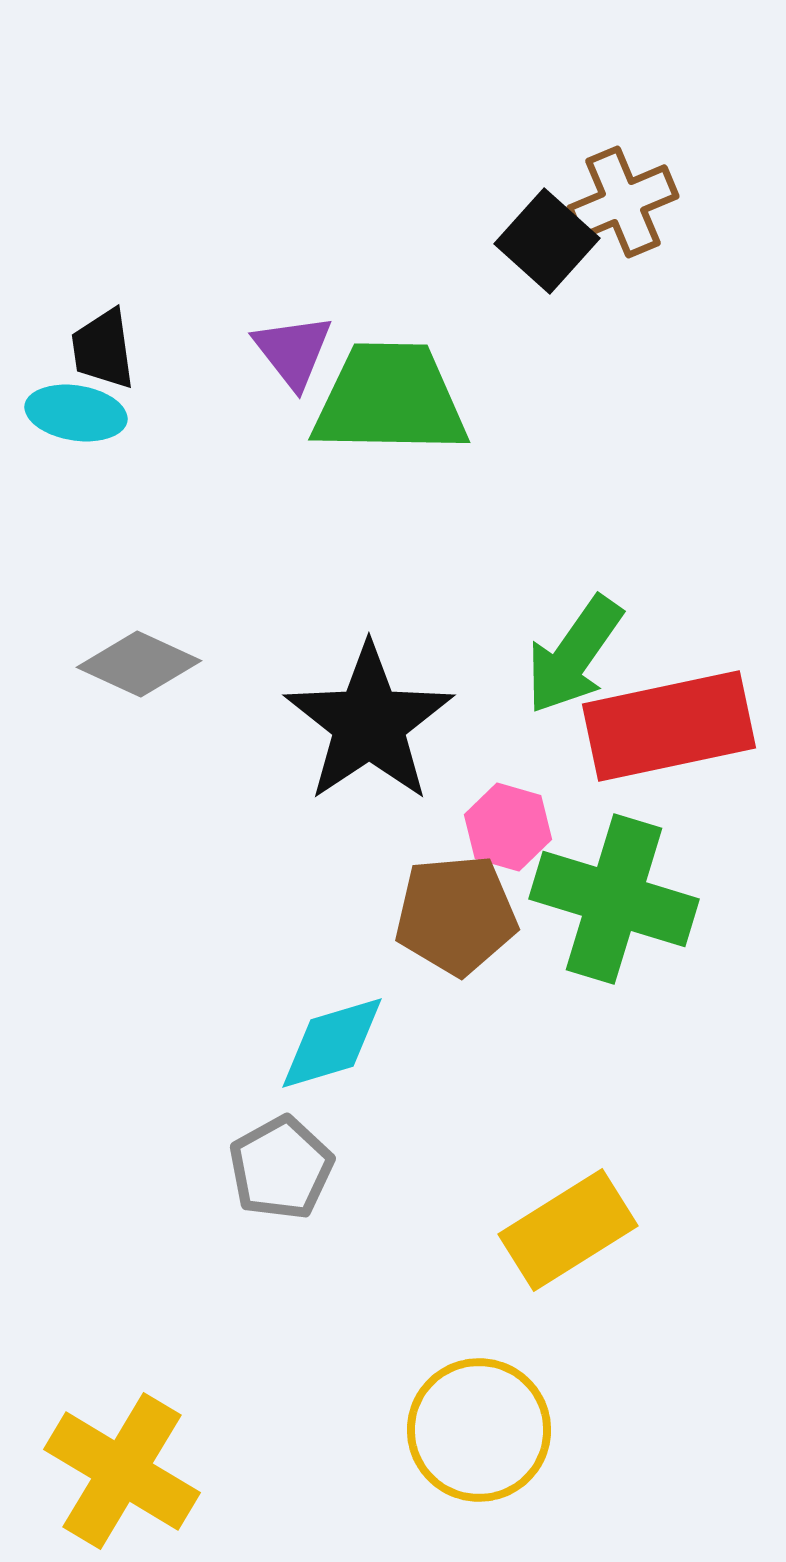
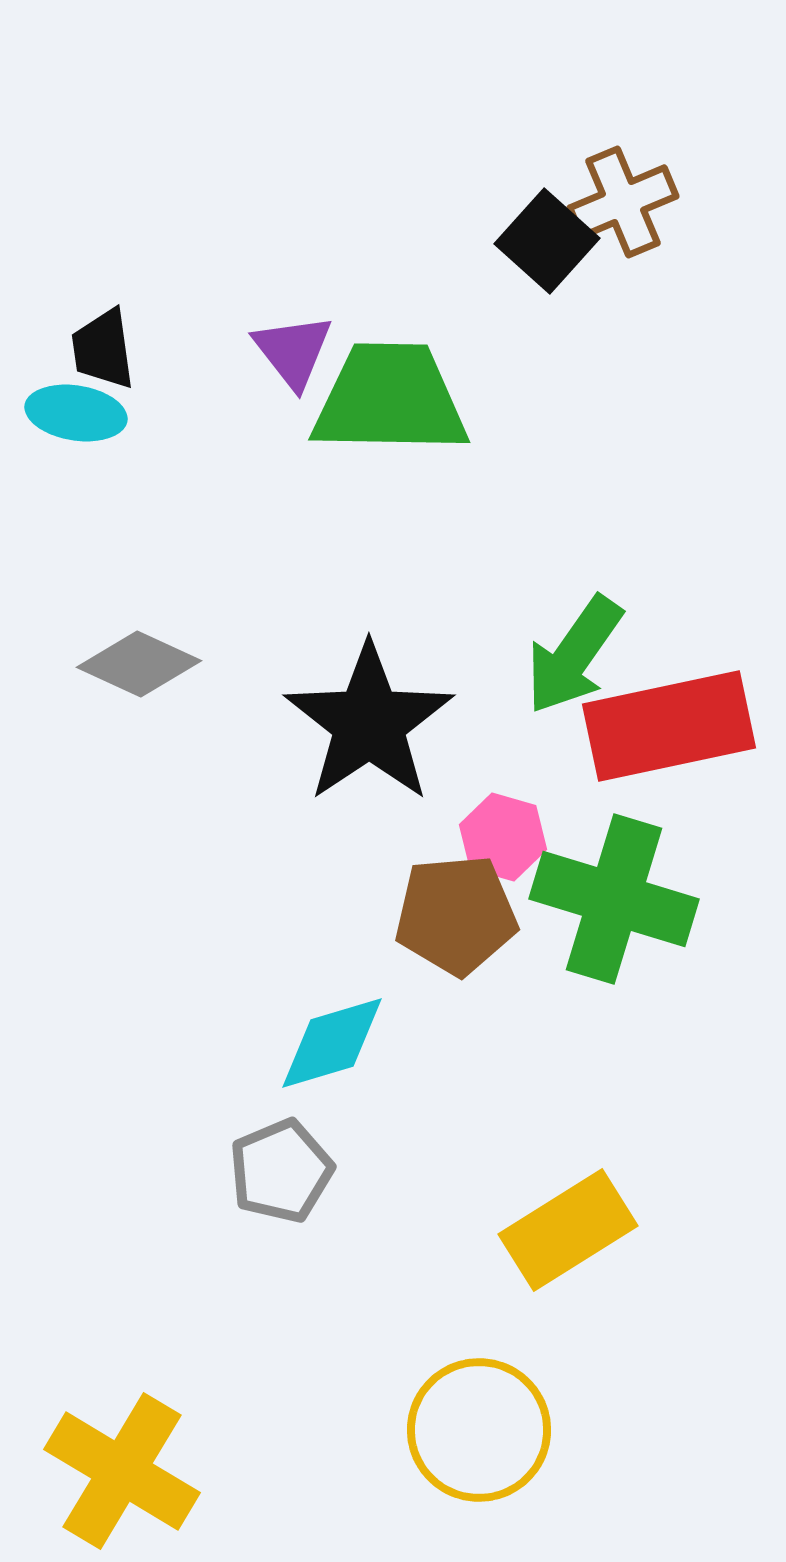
pink hexagon: moved 5 px left, 10 px down
gray pentagon: moved 3 px down; rotated 6 degrees clockwise
